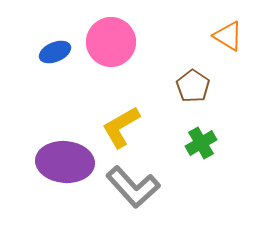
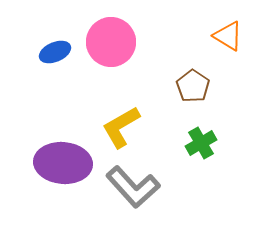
purple ellipse: moved 2 px left, 1 px down
